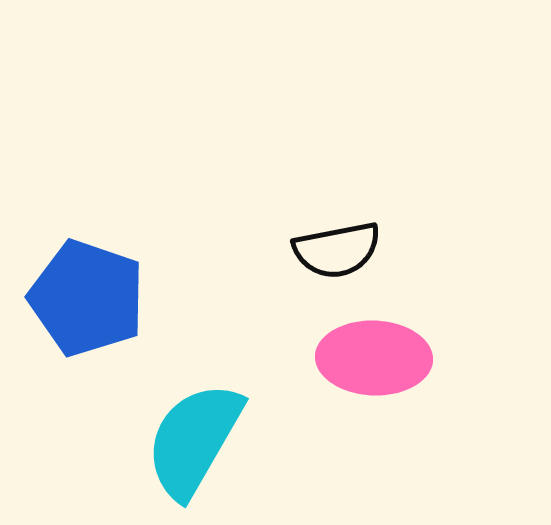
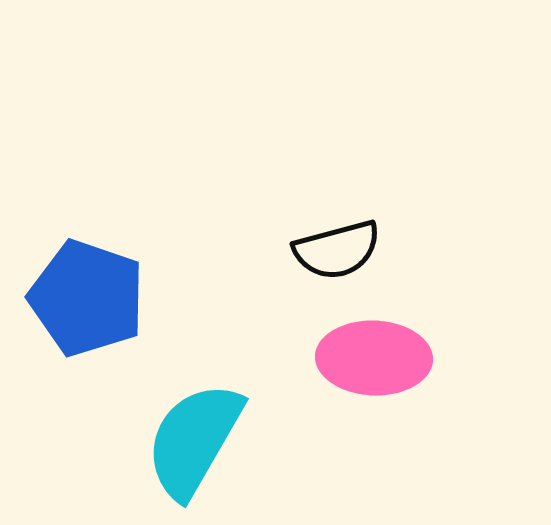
black semicircle: rotated 4 degrees counterclockwise
